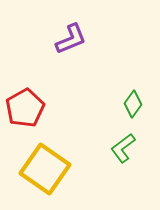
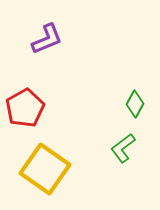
purple L-shape: moved 24 px left
green diamond: moved 2 px right; rotated 8 degrees counterclockwise
